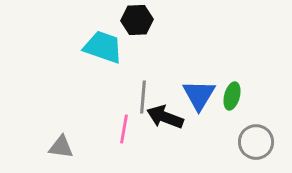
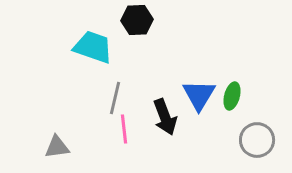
cyan trapezoid: moved 10 px left
gray line: moved 28 px left, 1 px down; rotated 8 degrees clockwise
black arrow: rotated 132 degrees counterclockwise
pink line: rotated 16 degrees counterclockwise
gray circle: moved 1 px right, 2 px up
gray triangle: moved 4 px left; rotated 16 degrees counterclockwise
